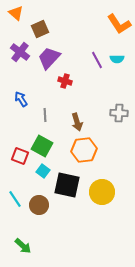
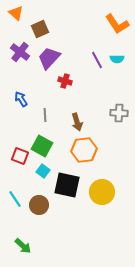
orange L-shape: moved 2 px left
